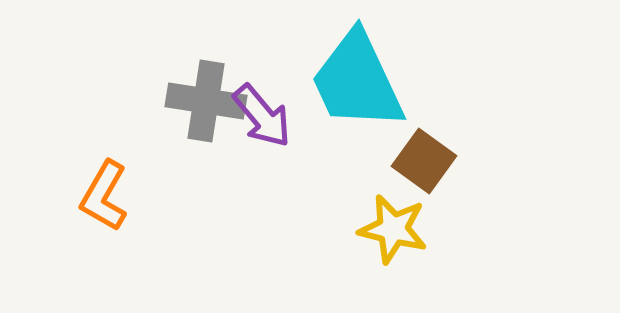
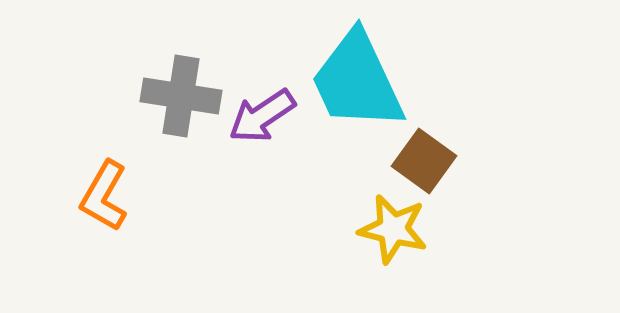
gray cross: moved 25 px left, 5 px up
purple arrow: rotated 96 degrees clockwise
